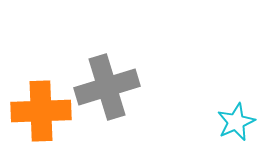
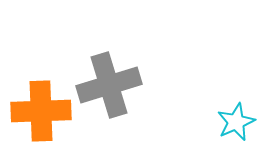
gray cross: moved 2 px right, 2 px up
